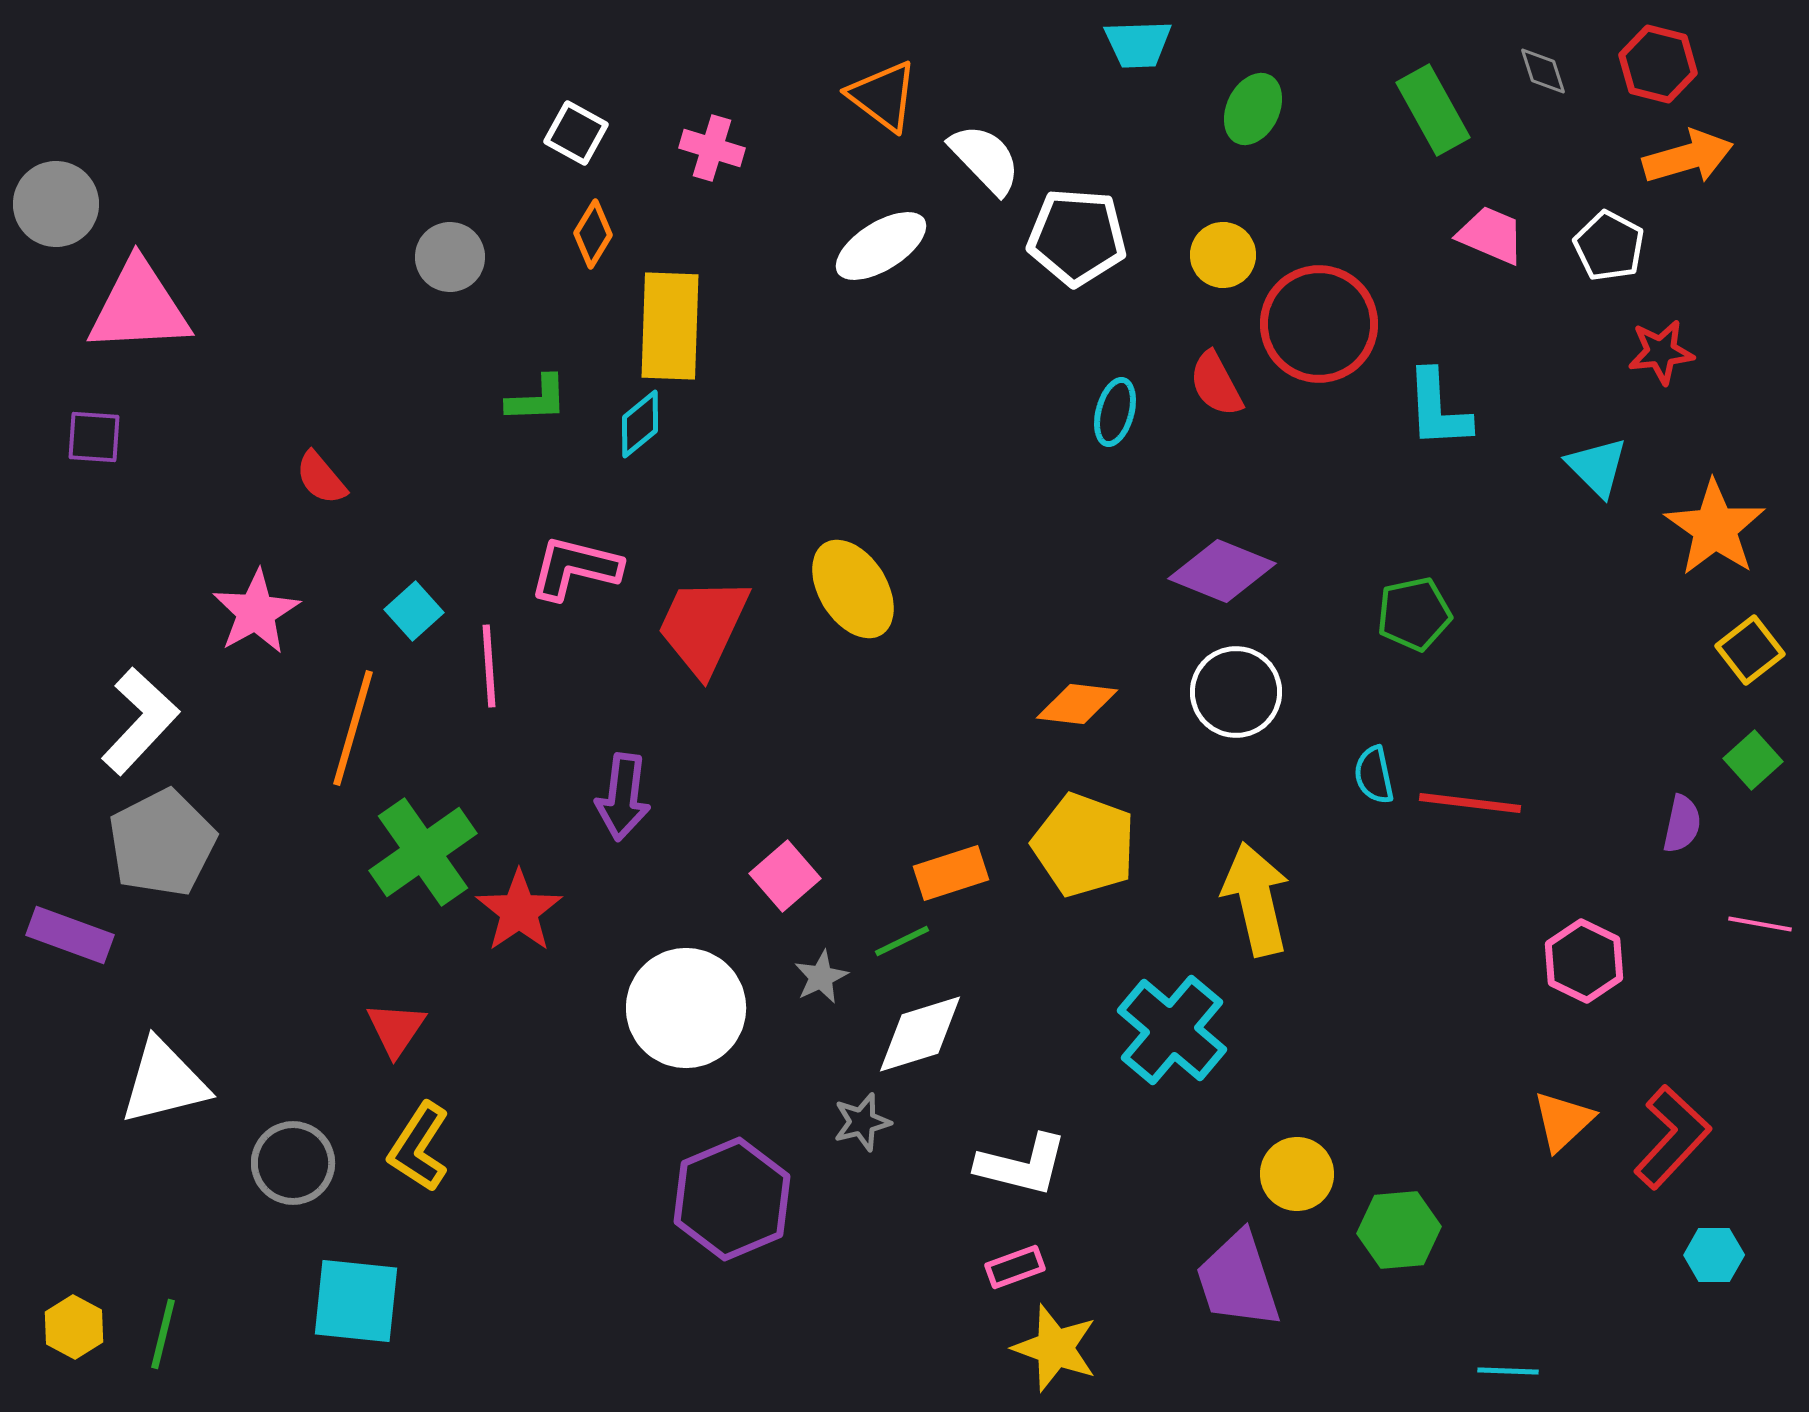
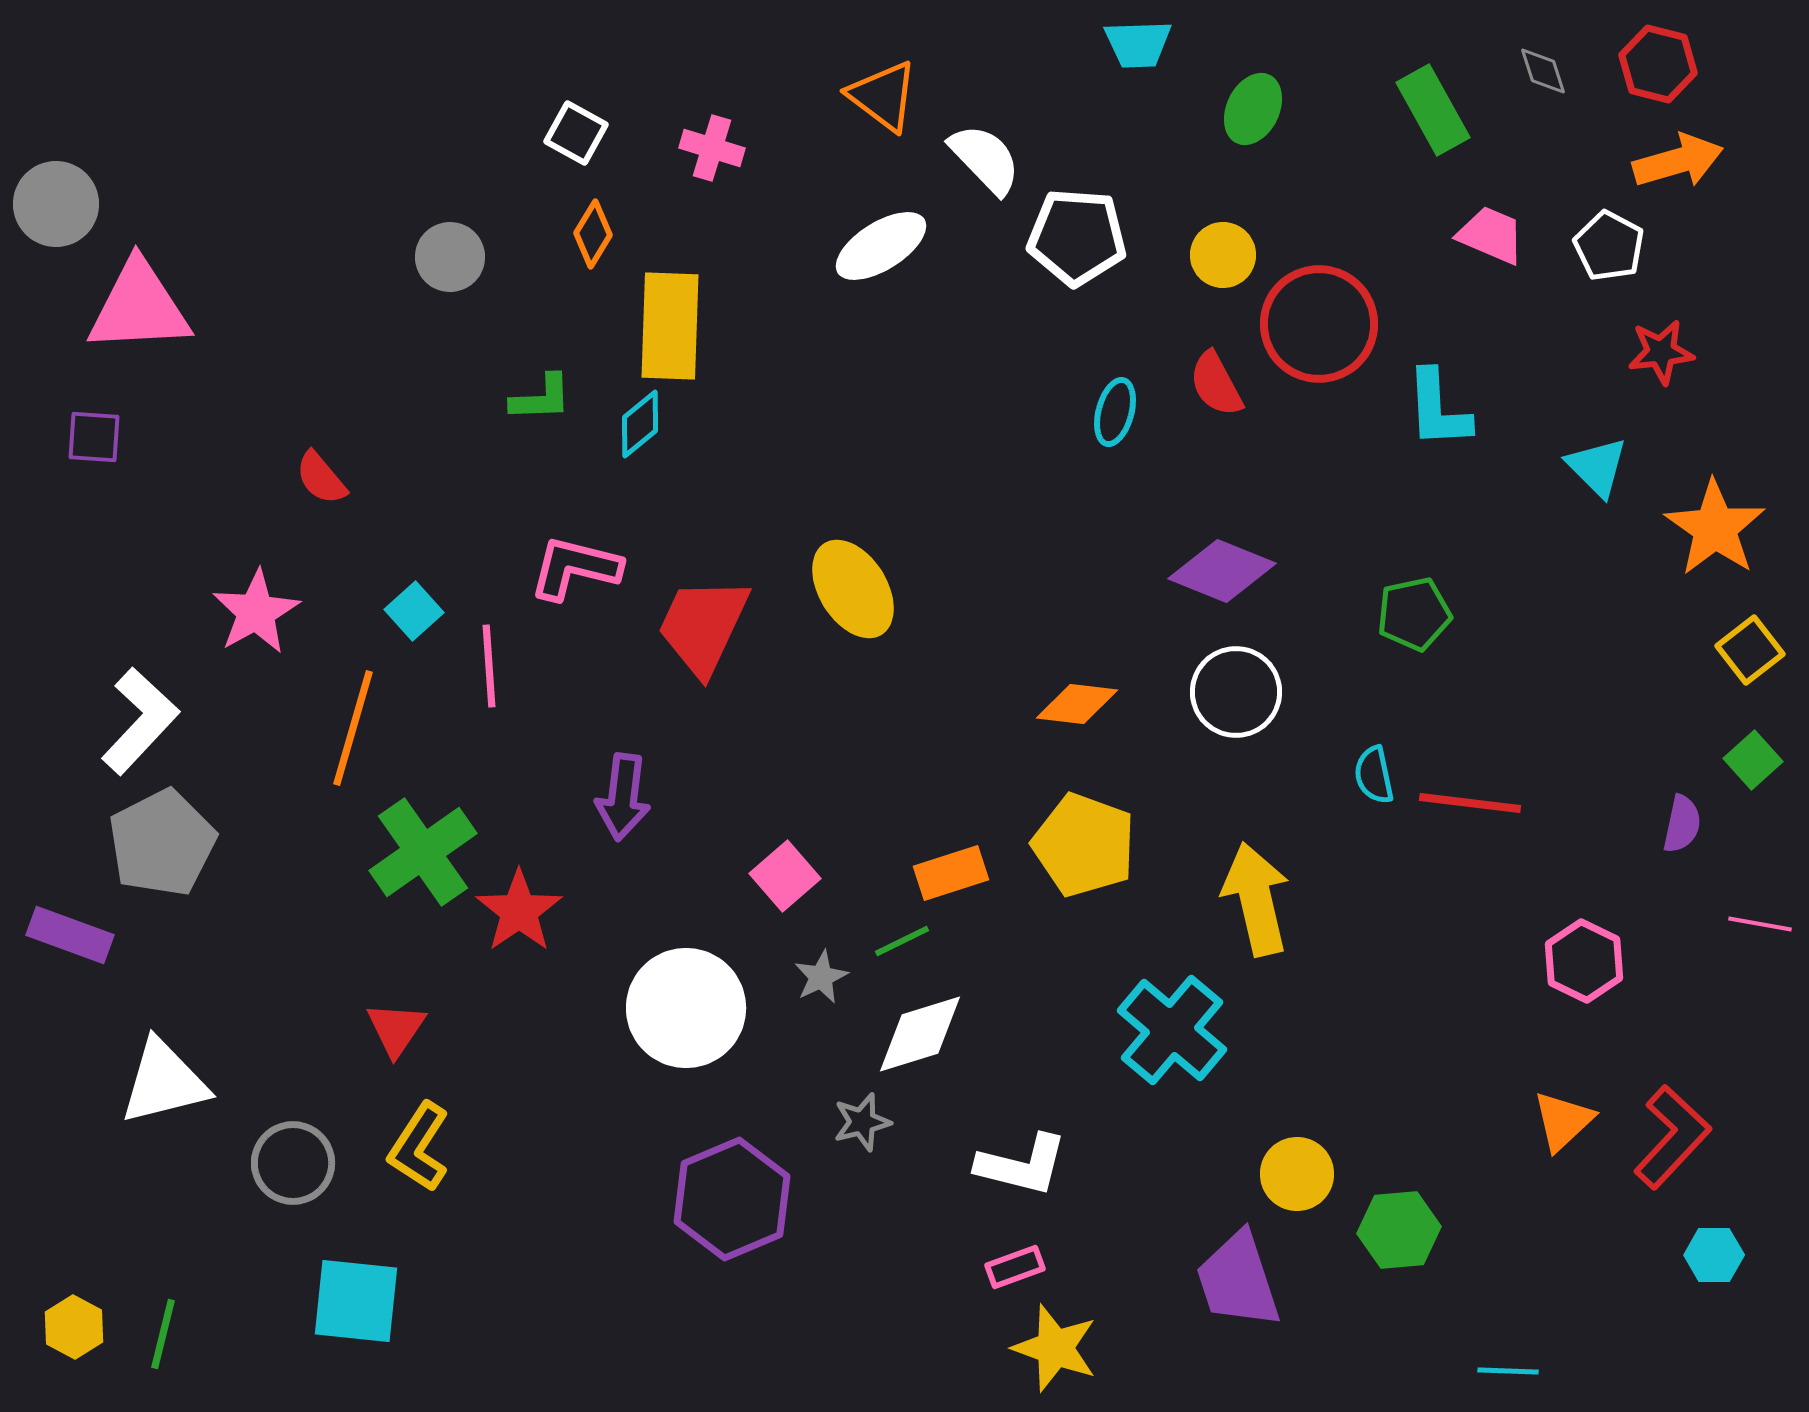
orange arrow at (1688, 157): moved 10 px left, 4 px down
green L-shape at (537, 399): moved 4 px right, 1 px up
